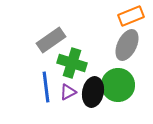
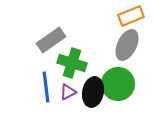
green circle: moved 1 px up
